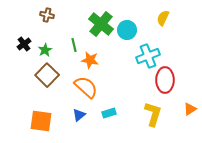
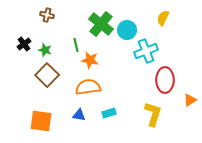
green line: moved 2 px right
green star: rotated 24 degrees counterclockwise
cyan cross: moved 2 px left, 5 px up
orange semicircle: moved 2 px right; rotated 50 degrees counterclockwise
orange triangle: moved 9 px up
blue triangle: rotated 48 degrees clockwise
